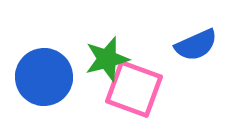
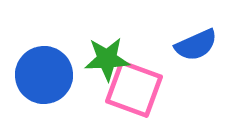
green star: rotated 12 degrees clockwise
blue circle: moved 2 px up
